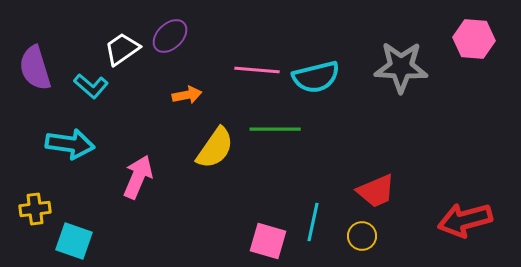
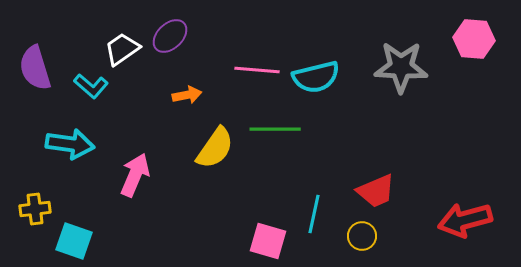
pink arrow: moved 3 px left, 2 px up
cyan line: moved 1 px right, 8 px up
